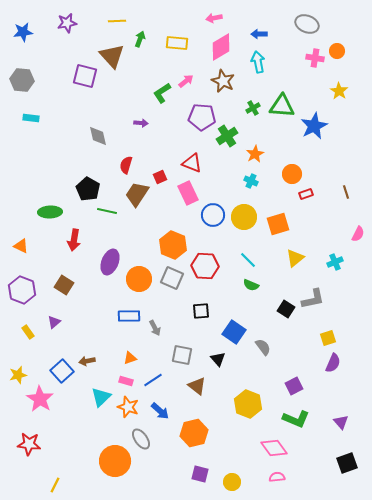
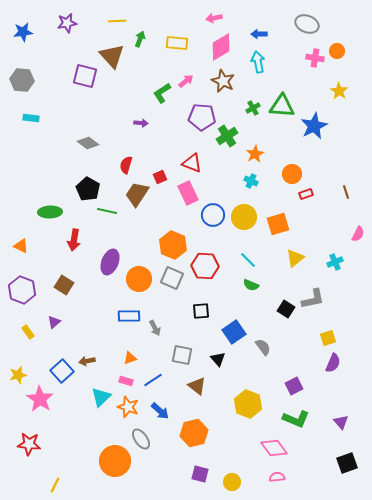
gray diamond at (98, 136): moved 10 px left, 7 px down; rotated 40 degrees counterclockwise
blue square at (234, 332): rotated 20 degrees clockwise
